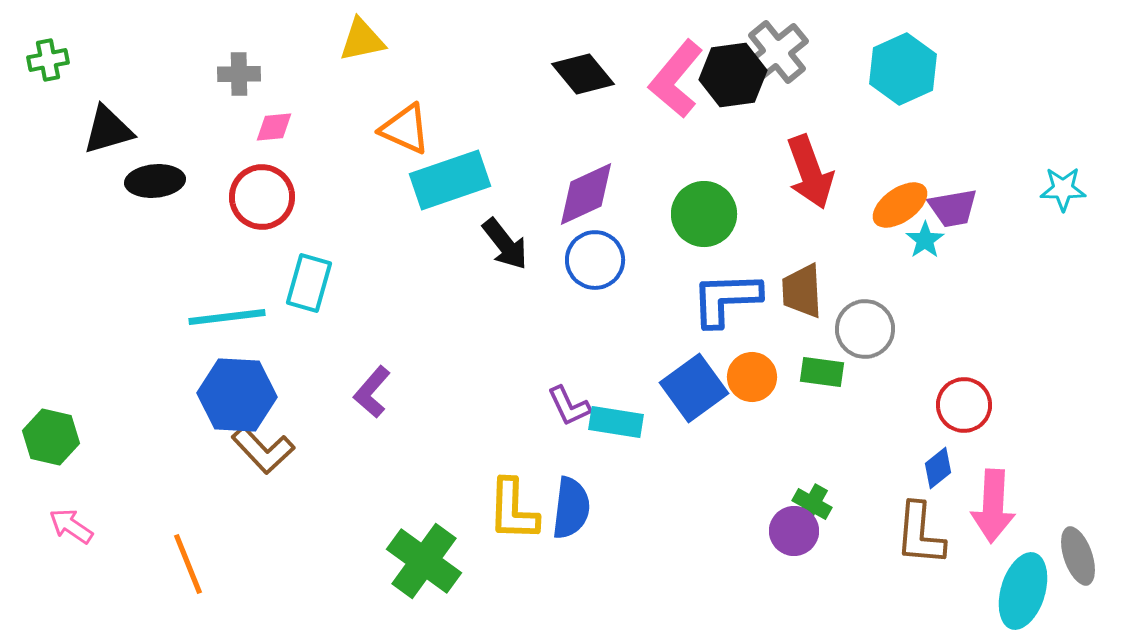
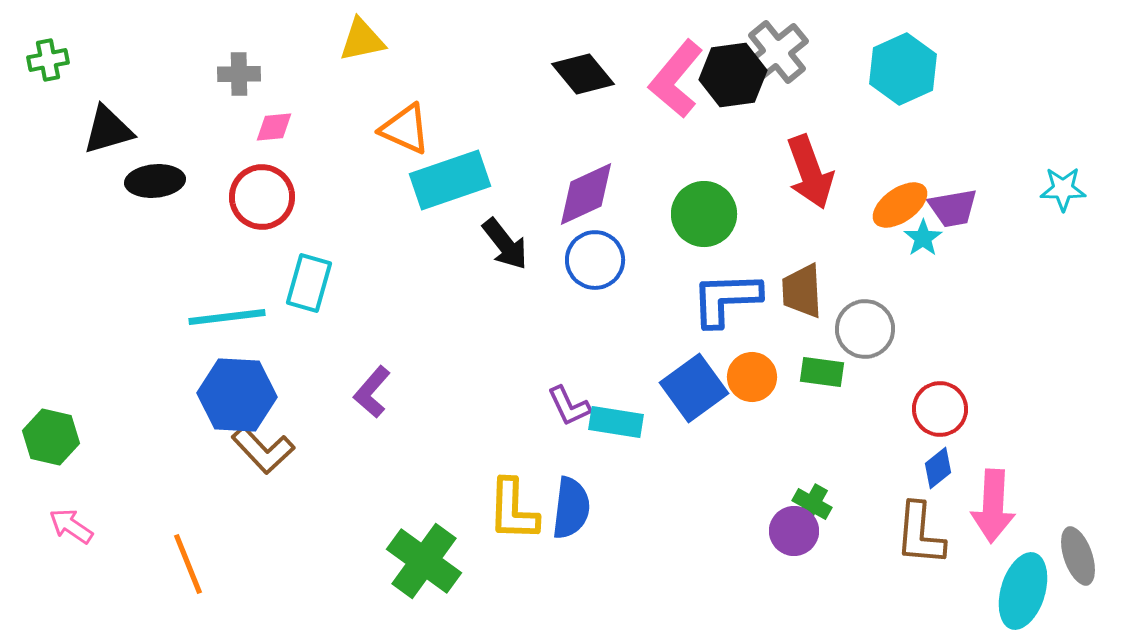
cyan star at (925, 240): moved 2 px left, 2 px up
red circle at (964, 405): moved 24 px left, 4 px down
